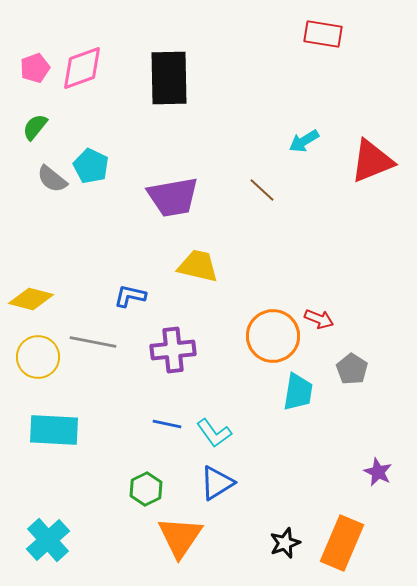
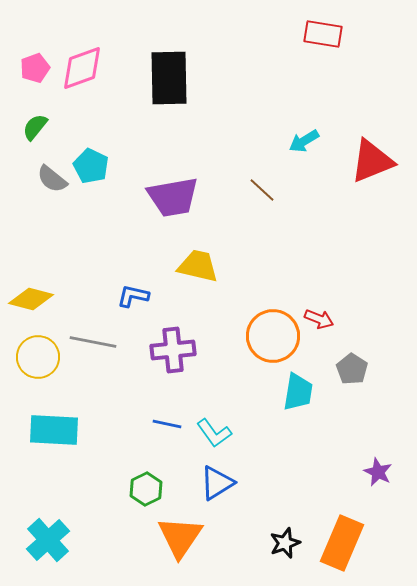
blue L-shape: moved 3 px right
